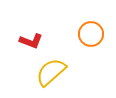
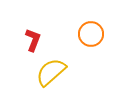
red L-shape: moved 2 px right, 1 px up; rotated 90 degrees counterclockwise
